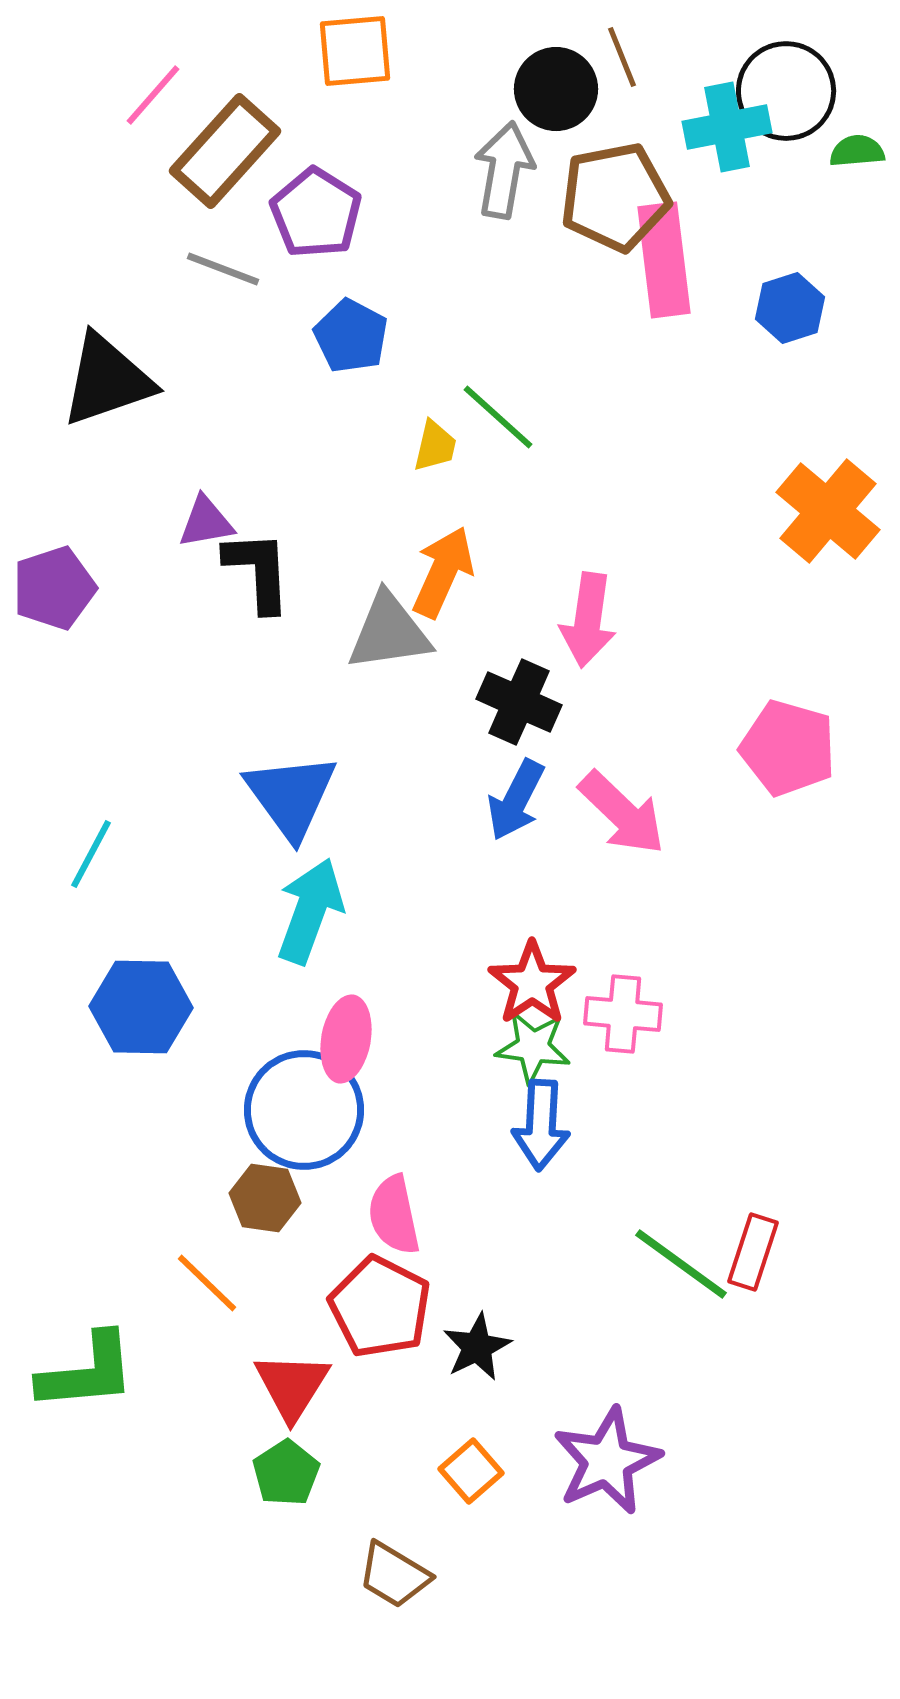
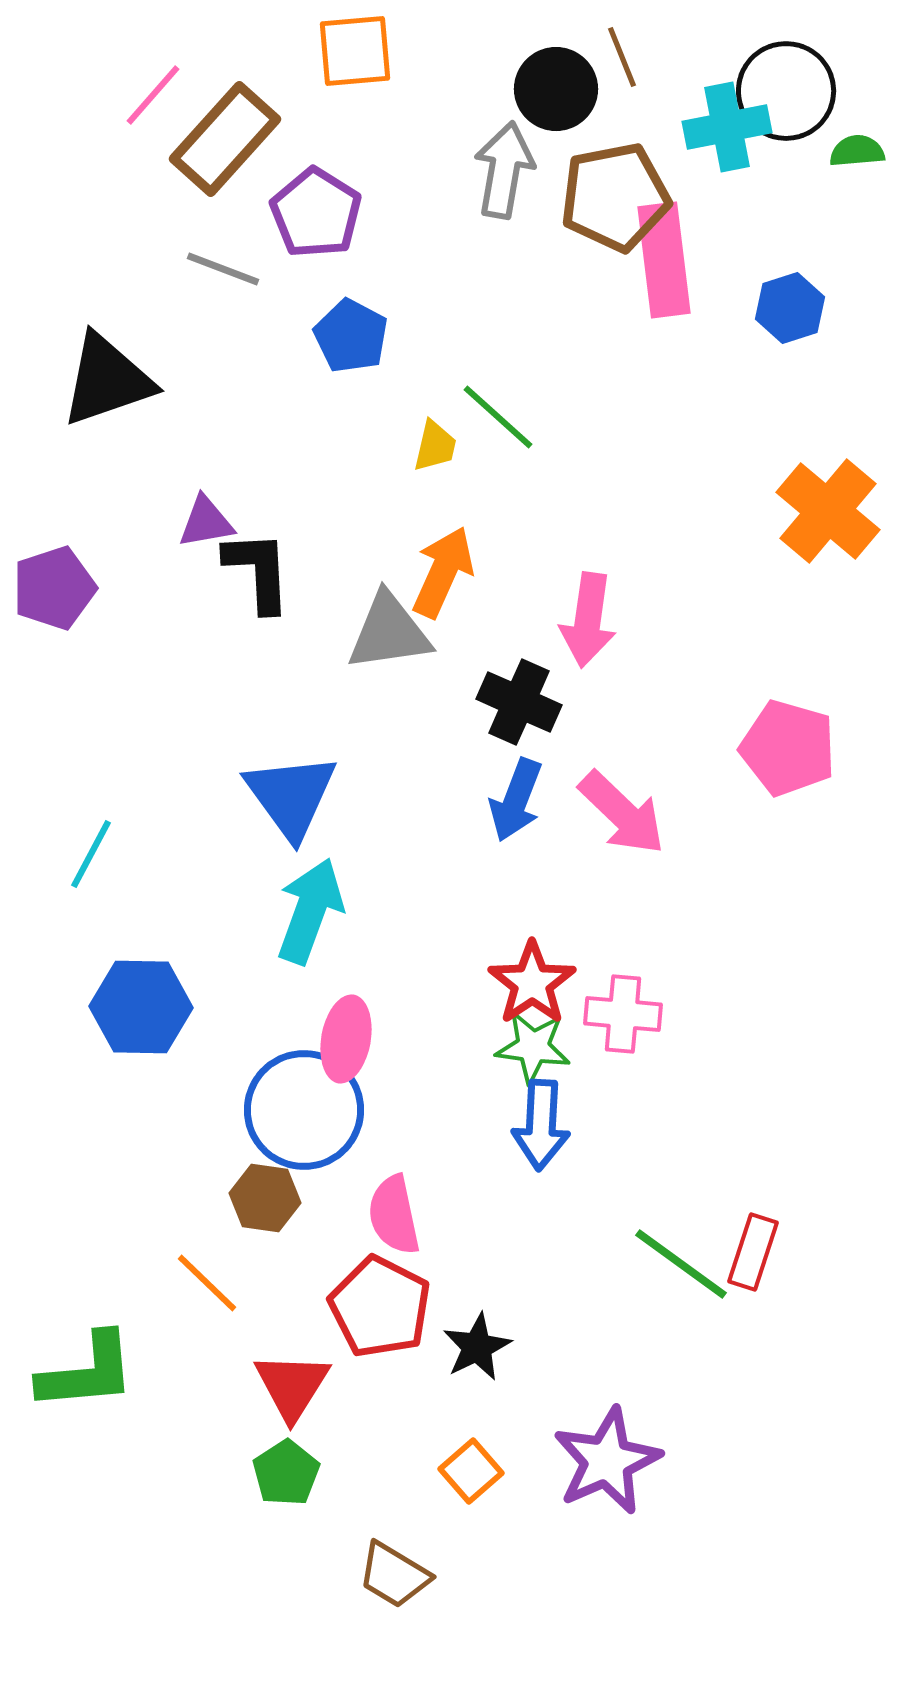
brown rectangle at (225, 151): moved 12 px up
blue arrow at (516, 800): rotated 6 degrees counterclockwise
